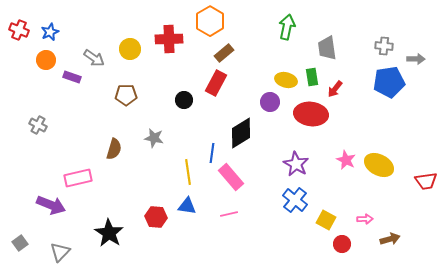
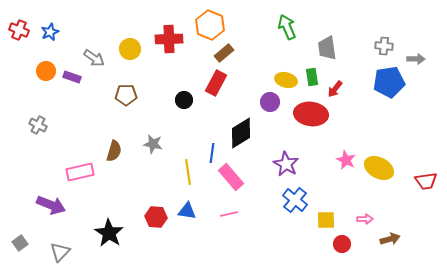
orange hexagon at (210, 21): moved 4 px down; rotated 8 degrees counterclockwise
green arrow at (287, 27): rotated 35 degrees counterclockwise
orange circle at (46, 60): moved 11 px down
gray star at (154, 138): moved 1 px left, 6 px down
brown semicircle at (114, 149): moved 2 px down
purple star at (296, 164): moved 10 px left
yellow ellipse at (379, 165): moved 3 px down
pink rectangle at (78, 178): moved 2 px right, 6 px up
blue triangle at (187, 206): moved 5 px down
yellow square at (326, 220): rotated 30 degrees counterclockwise
